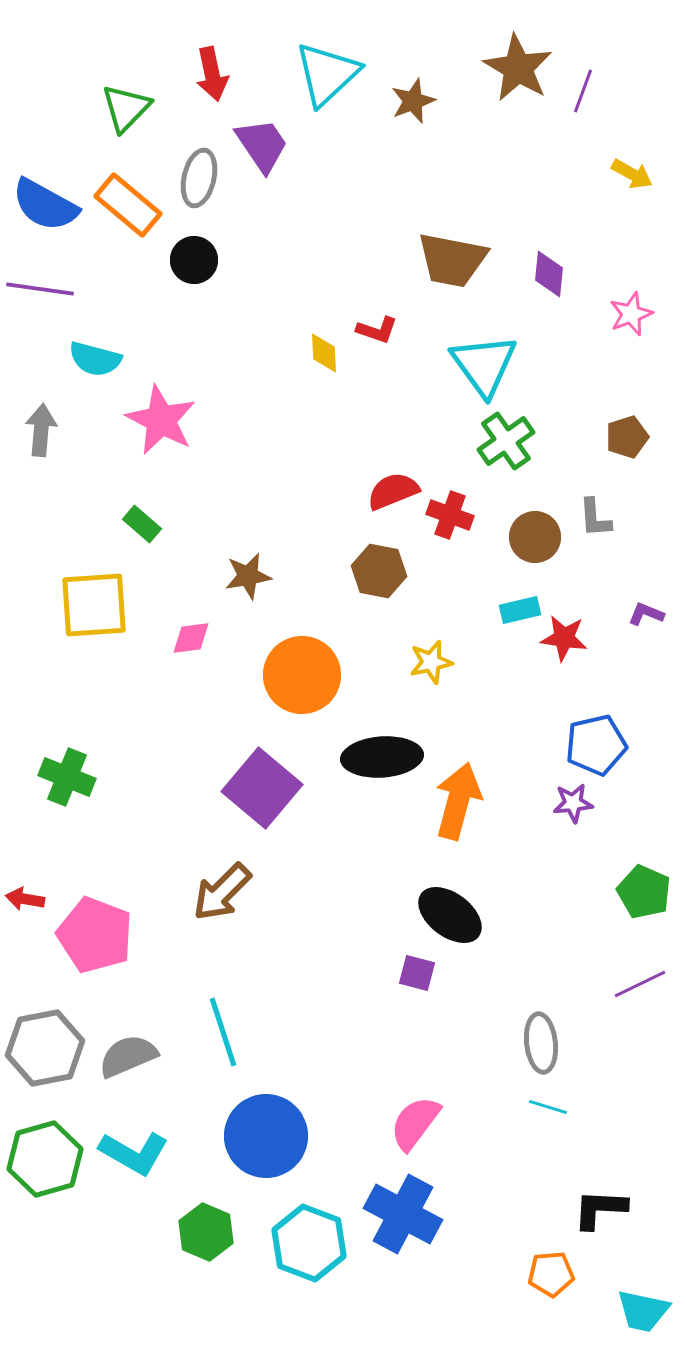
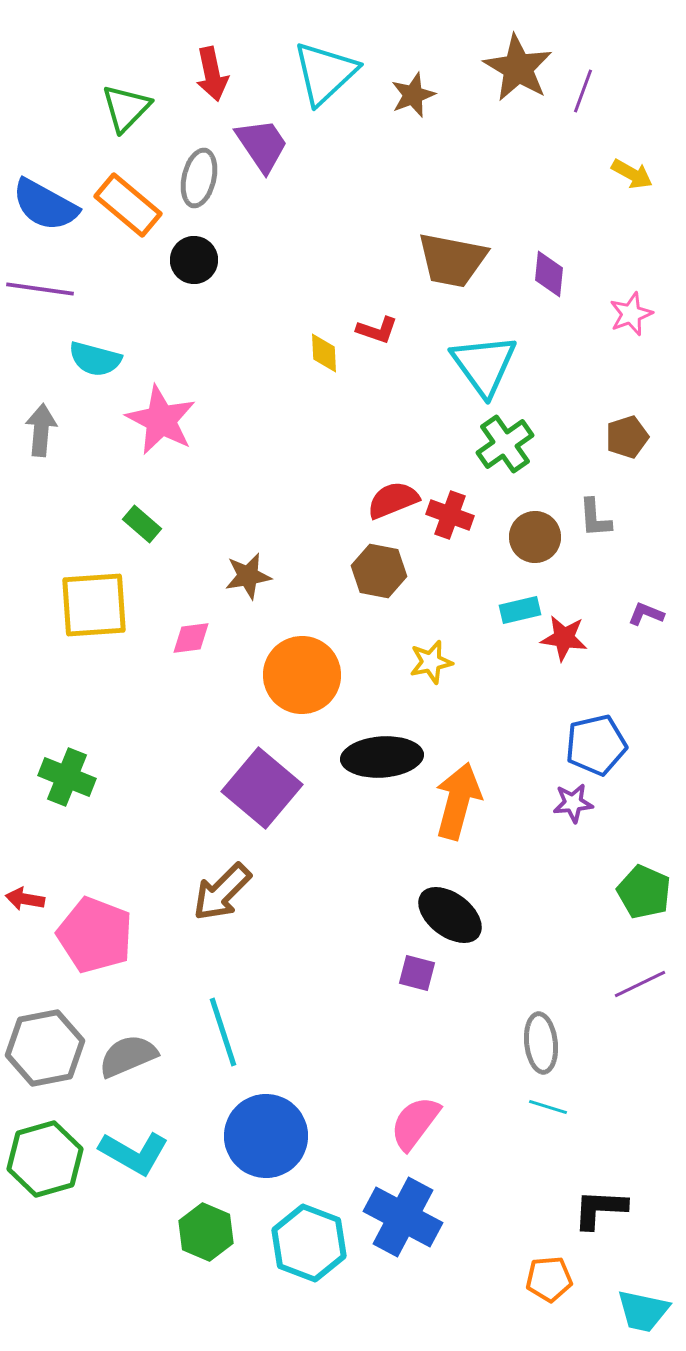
cyan triangle at (327, 74): moved 2 px left, 1 px up
brown star at (413, 101): moved 6 px up
green cross at (506, 441): moved 1 px left, 3 px down
red semicircle at (393, 491): moved 9 px down
blue cross at (403, 1214): moved 3 px down
orange pentagon at (551, 1274): moved 2 px left, 5 px down
